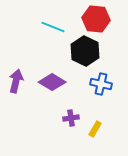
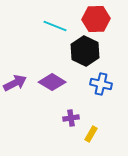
red hexagon: rotated 8 degrees counterclockwise
cyan line: moved 2 px right, 1 px up
purple arrow: moved 1 px left, 2 px down; rotated 50 degrees clockwise
yellow rectangle: moved 4 px left, 5 px down
